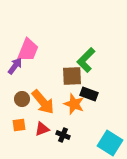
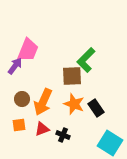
black rectangle: moved 7 px right, 14 px down; rotated 36 degrees clockwise
orange arrow: rotated 64 degrees clockwise
